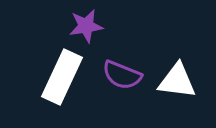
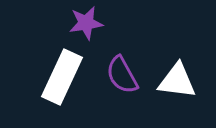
purple star: moved 3 px up
purple semicircle: rotated 39 degrees clockwise
